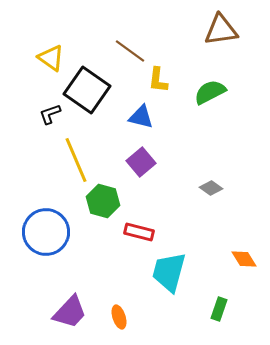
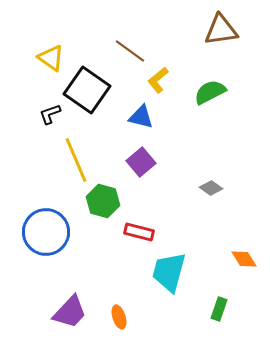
yellow L-shape: rotated 44 degrees clockwise
